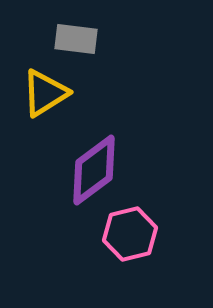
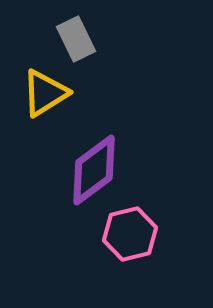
gray rectangle: rotated 57 degrees clockwise
